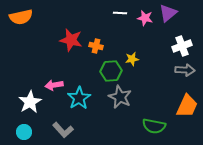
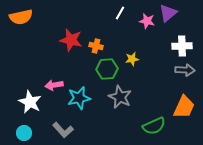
white line: rotated 64 degrees counterclockwise
pink star: moved 2 px right, 3 px down
white cross: rotated 18 degrees clockwise
green hexagon: moved 4 px left, 2 px up
cyan star: rotated 20 degrees clockwise
white star: rotated 15 degrees counterclockwise
orange trapezoid: moved 3 px left, 1 px down
green semicircle: rotated 35 degrees counterclockwise
cyan circle: moved 1 px down
